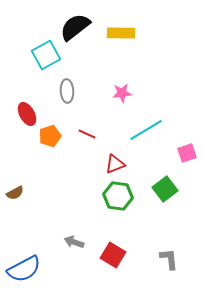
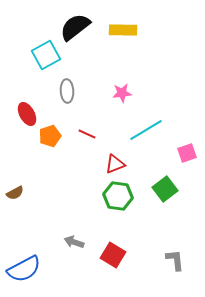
yellow rectangle: moved 2 px right, 3 px up
gray L-shape: moved 6 px right, 1 px down
